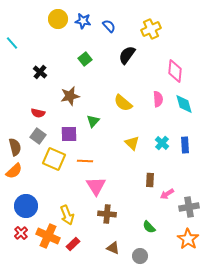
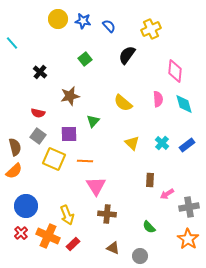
blue rectangle: moved 2 px right; rotated 56 degrees clockwise
